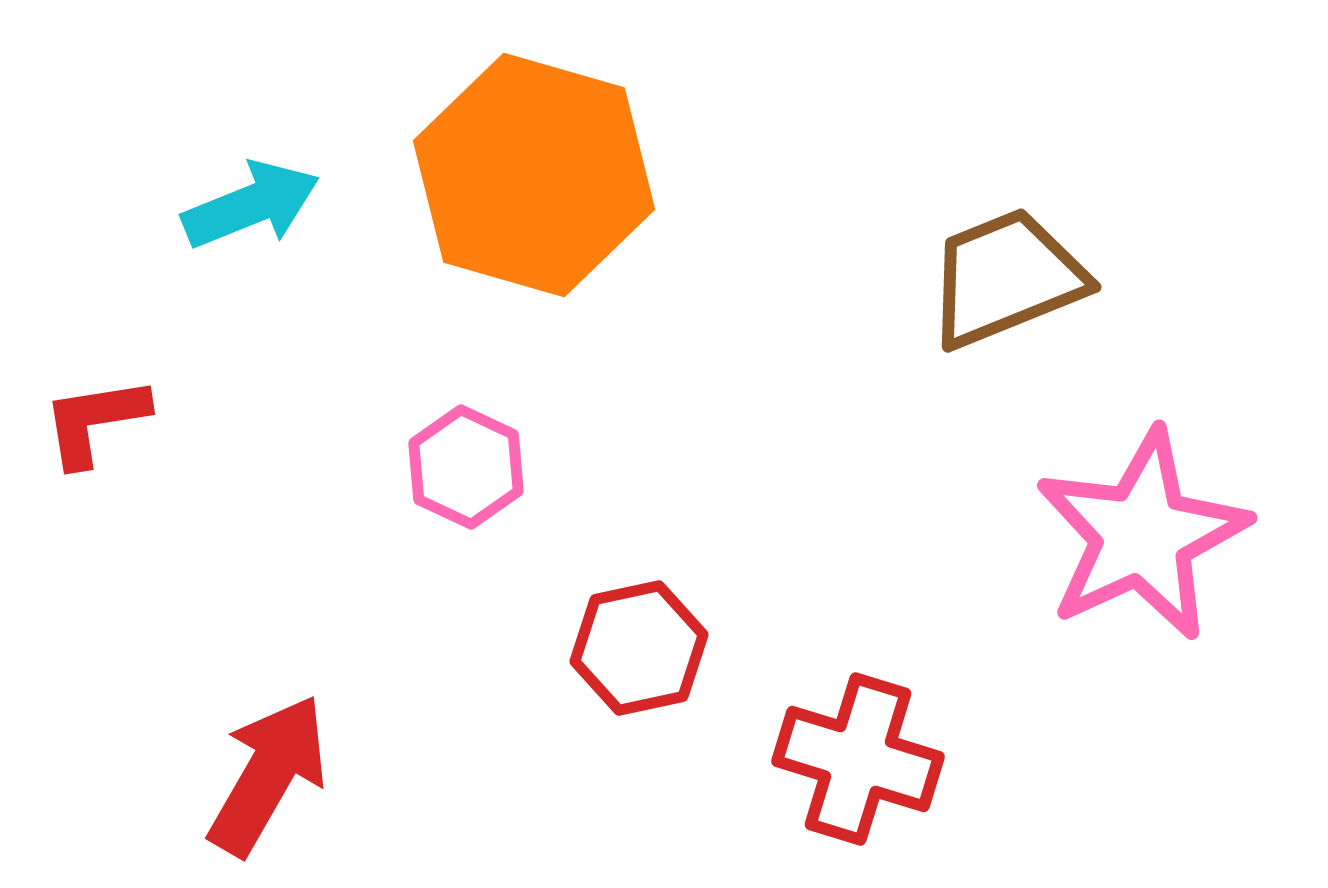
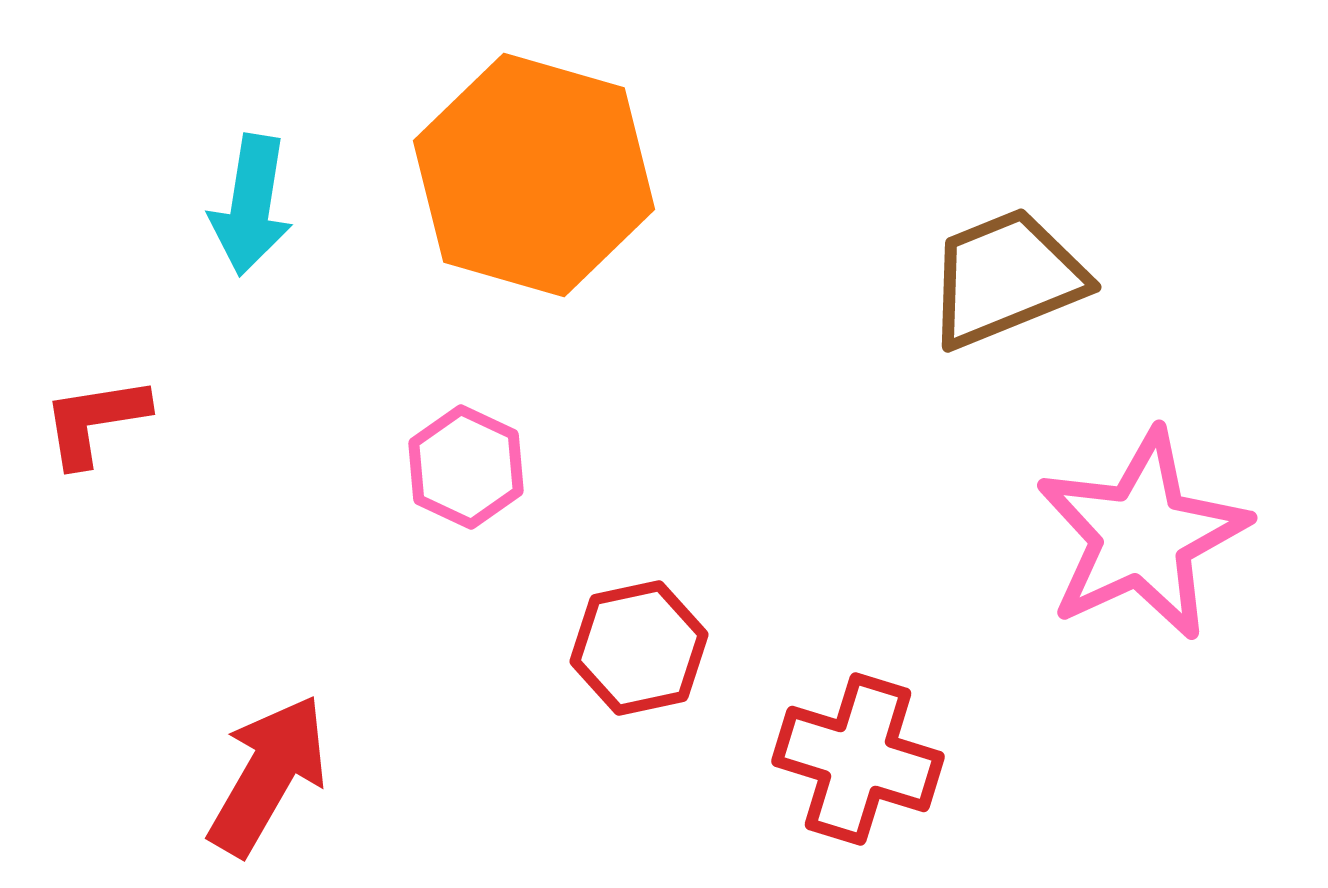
cyan arrow: rotated 121 degrees clockwise
